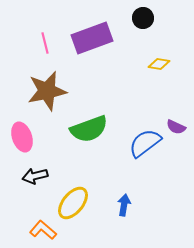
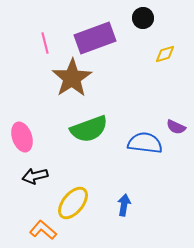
purple rectangle: moved 3 px right
yellow diamond: moved 6 px right, 10 px up; rotated 25 degrees counterclockwise
brown star: moved 25 px right, 13 px up; rotated 21 degrees counterclockwise
blue semicircle: rotated 44 degrees clockwise
